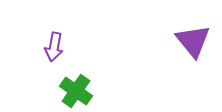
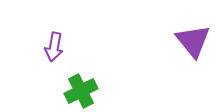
green cross: moved 5 px right; rotated 28 degrees clockwise
